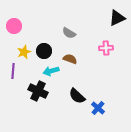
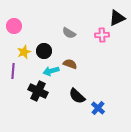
pink cross: moved 4 px left, 13 px up
brown semicircle: moved 5 px down
